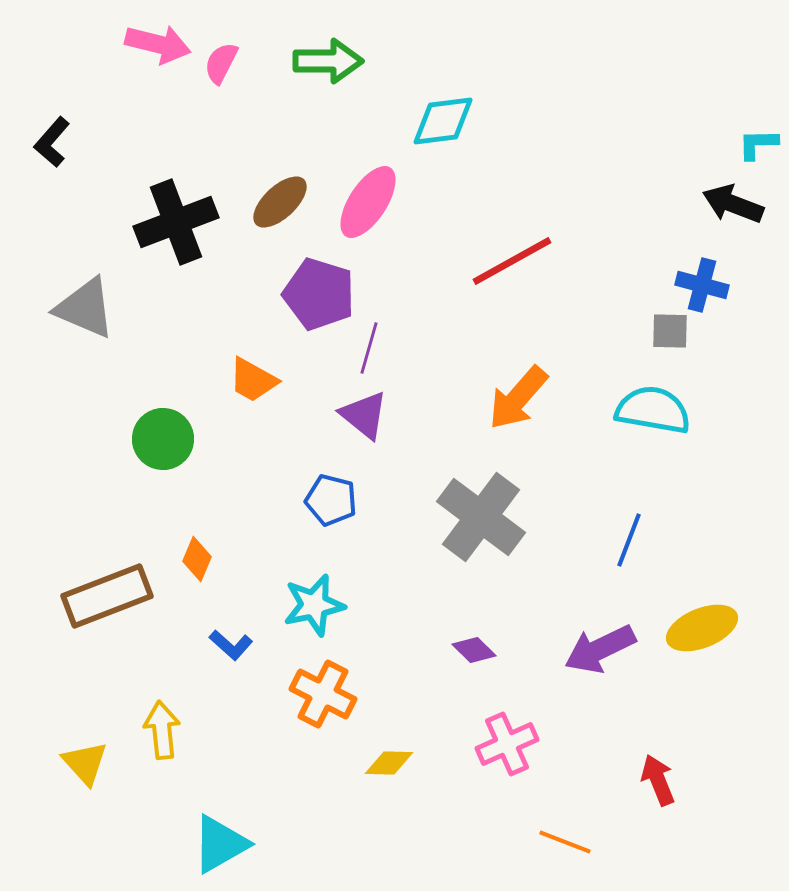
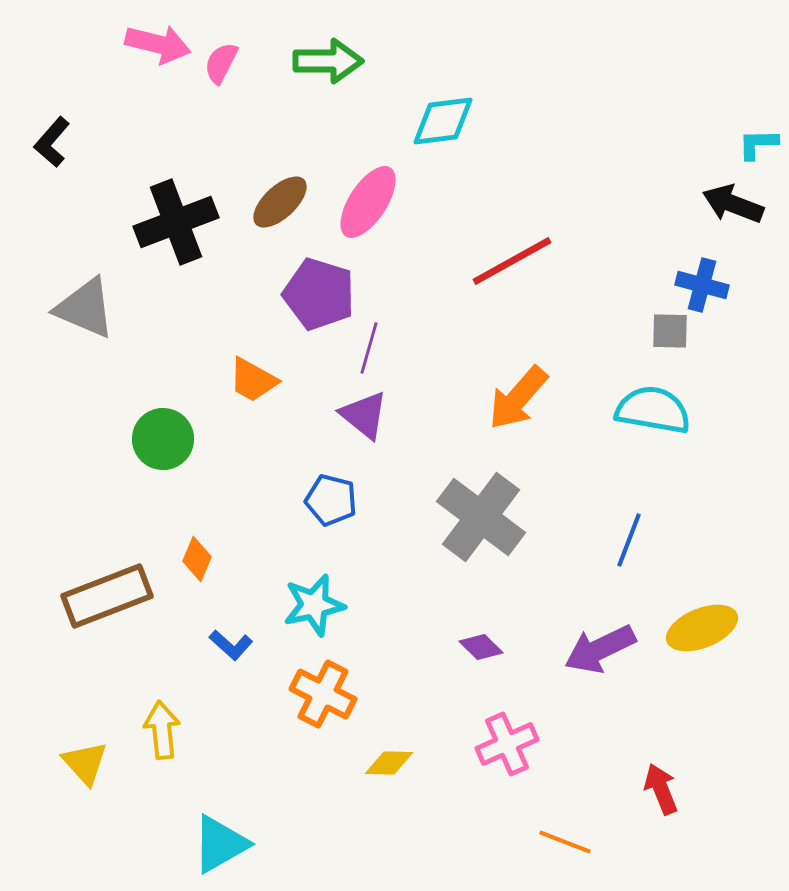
purple diamond: moved 7 px right, 3 px up
red arrow: moved 3 px right, 9 px down
